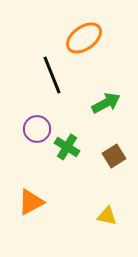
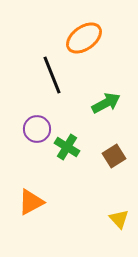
yellow triangle: moved 12 px right, 3 px down; rotated 35 degrees clockwise
